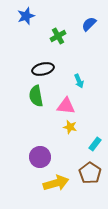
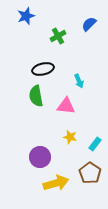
yellow star: moved 10 px down
